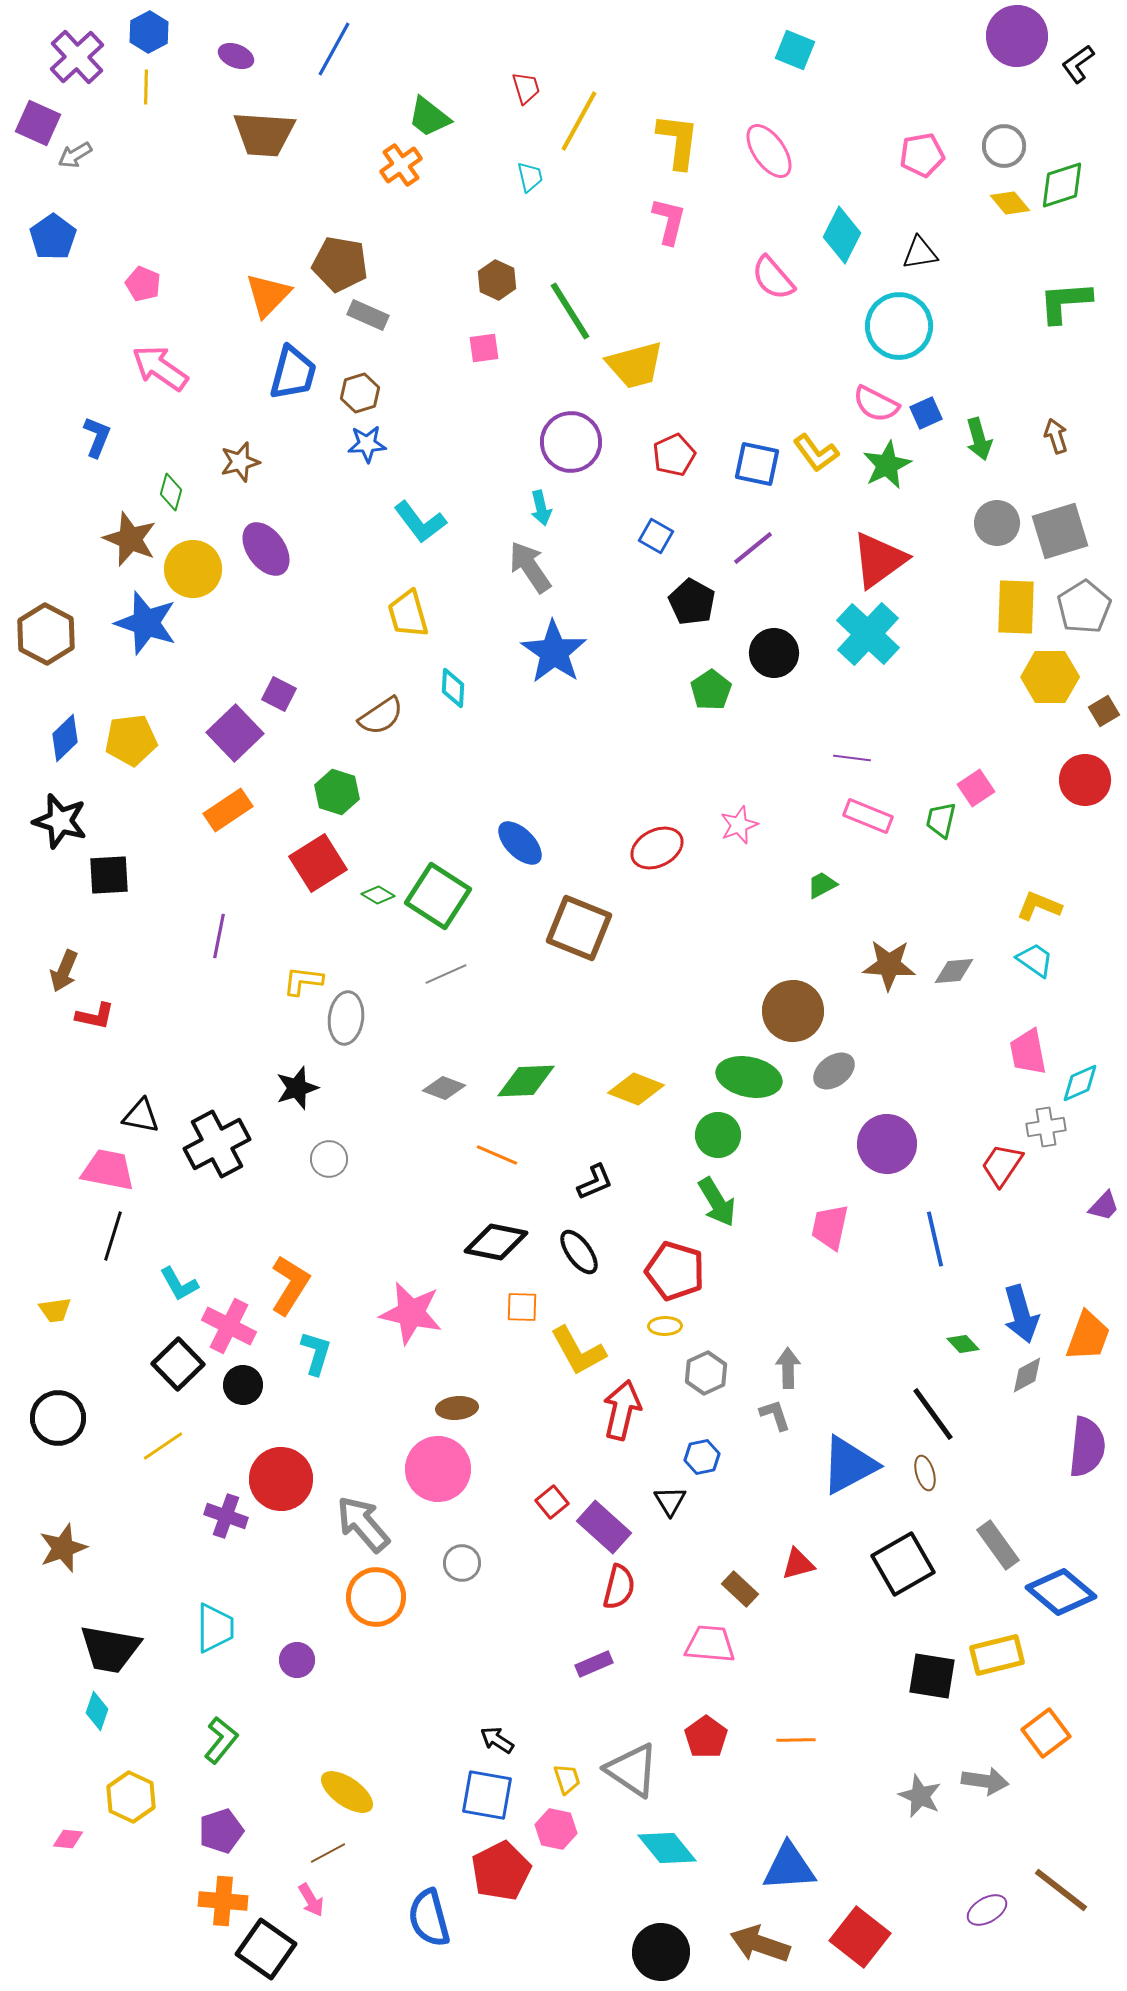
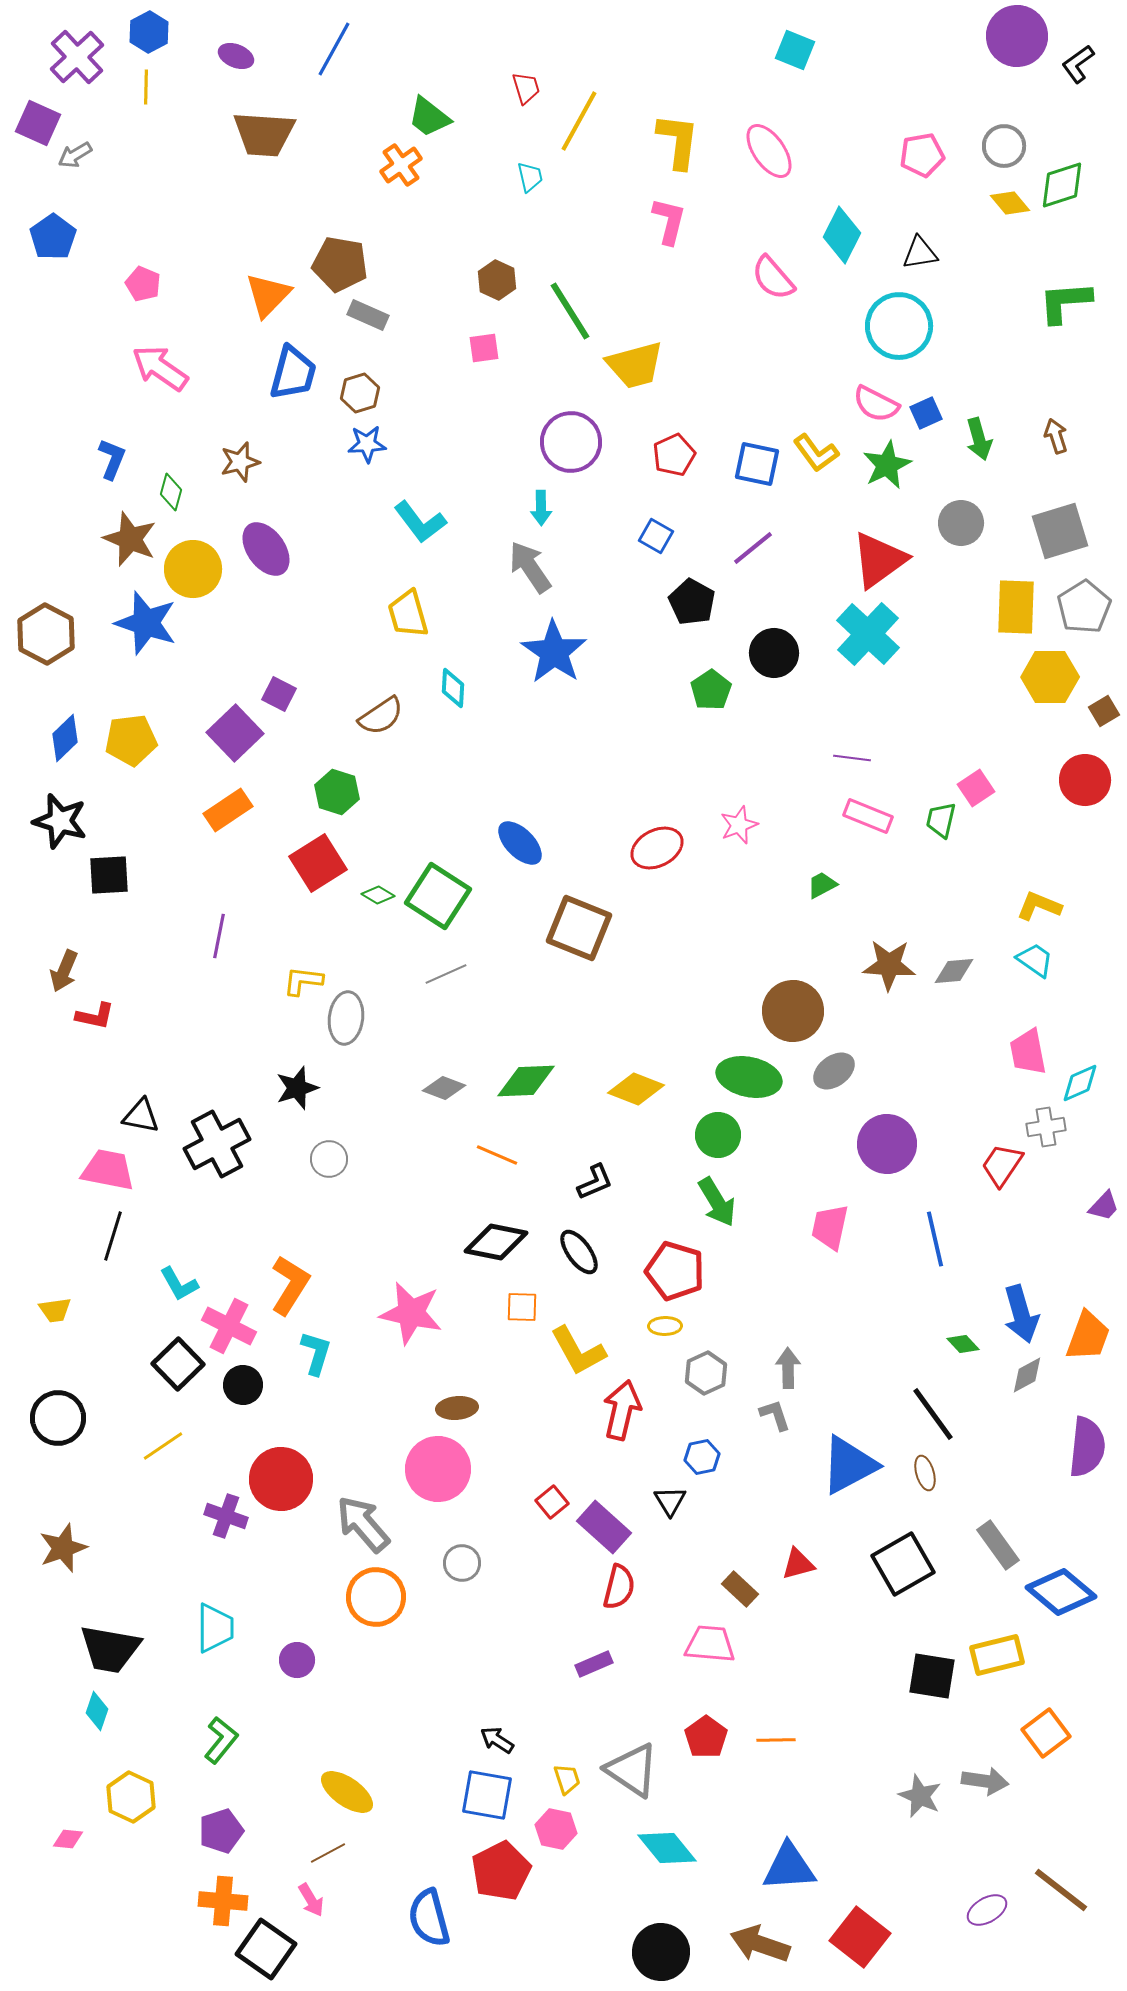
blue L-shape at (97, 437): moved 15 px right, 22 px down
cyan arrow at (541, 508): rotated 12 degrees clockwise
gray circle at (997, 523): moved 36 px left
orange line at (796, 1740): moved 20 px left
